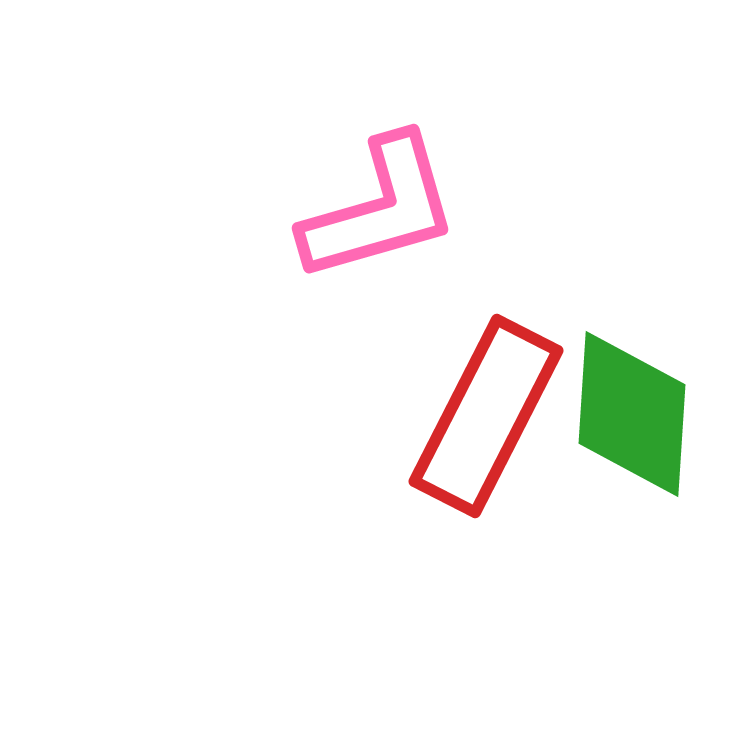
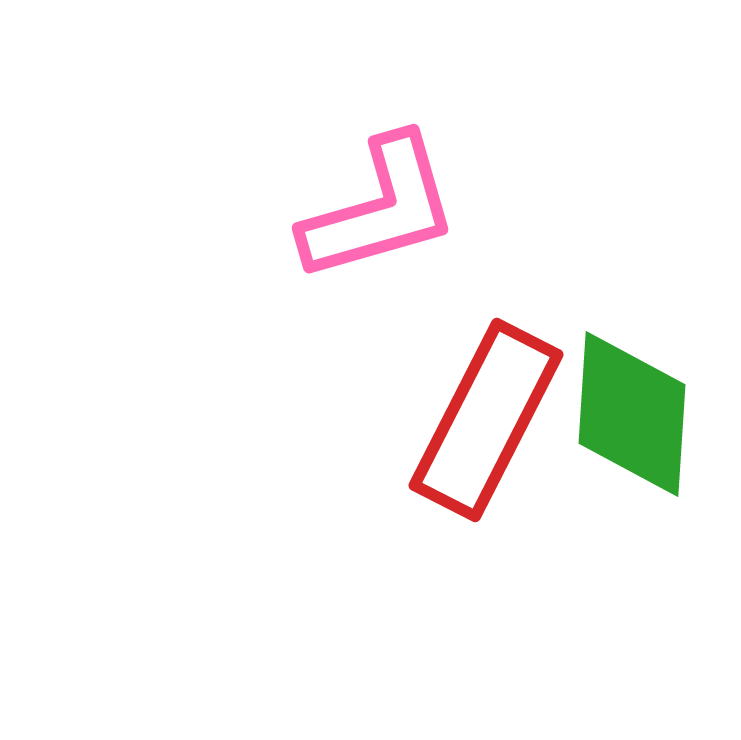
red rectangle: moved 4 px down
